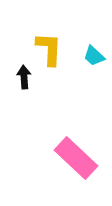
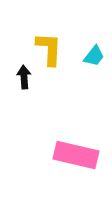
cyan trapezoid: rotated 95 degrees counterclockwise
pink rectangle: moved 3 px up; rotated 30 degrees counterclockwise
